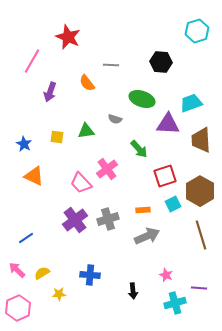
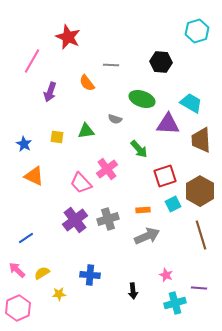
cyan trapezoid: rotated 50 degrees clockwise
